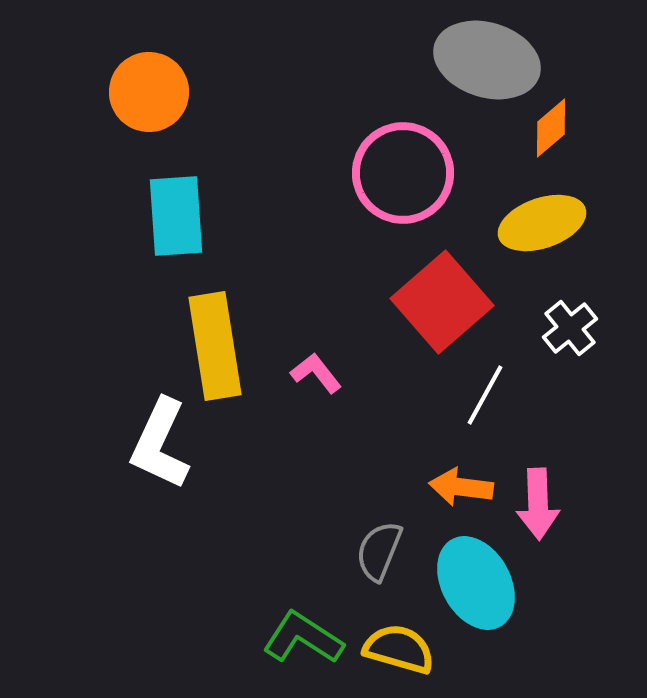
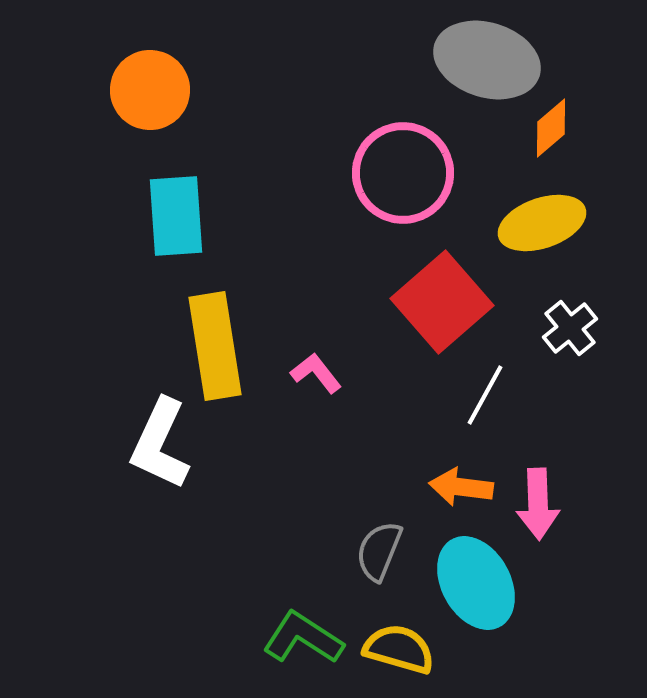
orange circle: moved 1 px right, 2 px up
